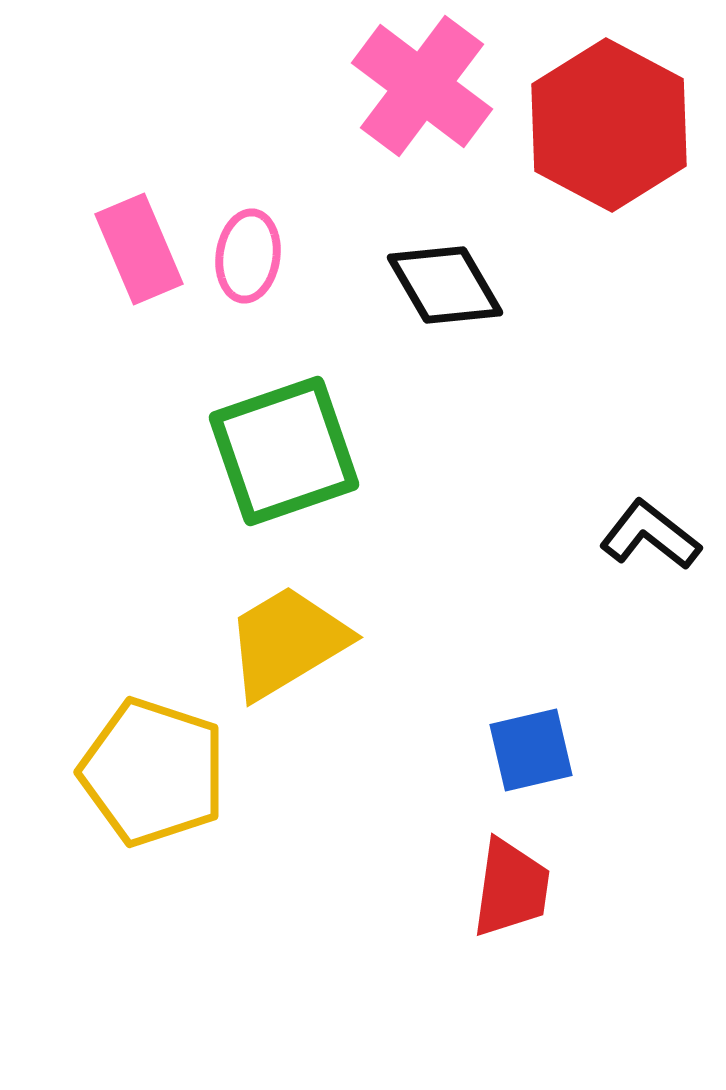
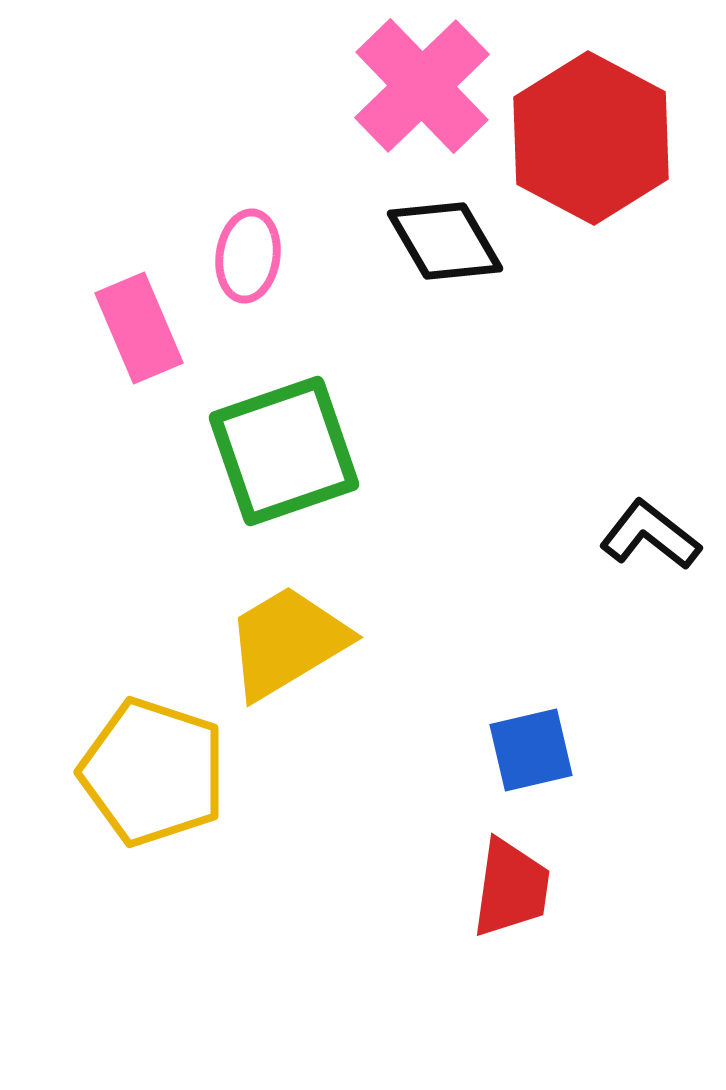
pink cross: rotated 9 degrees clockwise
red hexagon: moved 18 px left, 13 px down
pink rectangle: moved 79 px down
black diamond: moved 44 px up
